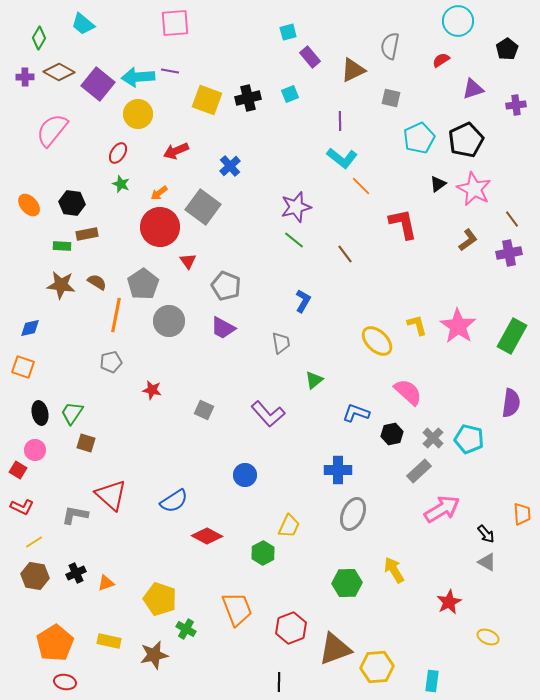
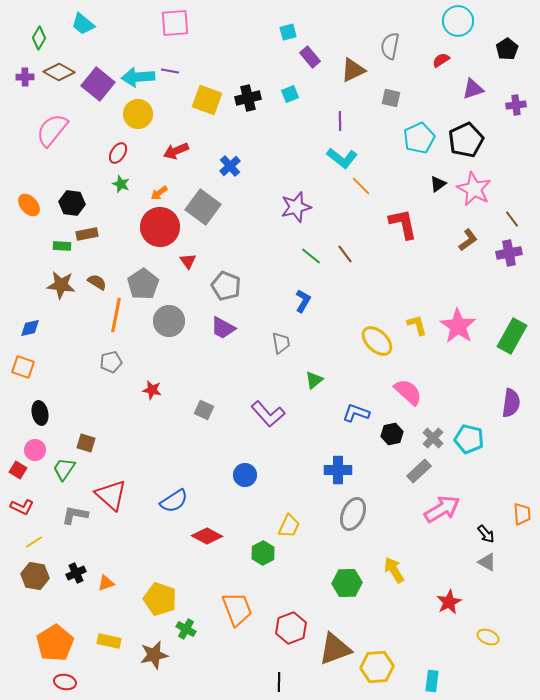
green line at (294, 240): moved 17 px right, 16 px down
green trapezoid at (72, 413): moved 8 px left, 56 px down
